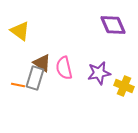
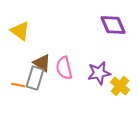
yellow cross: moved 4 px left; rotated 18 degrees clockwise
